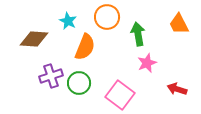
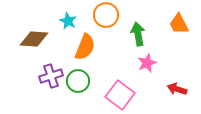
orange circle: moved 1 px left, 2 px up
green circle: moved 1 px left, 2 px up
